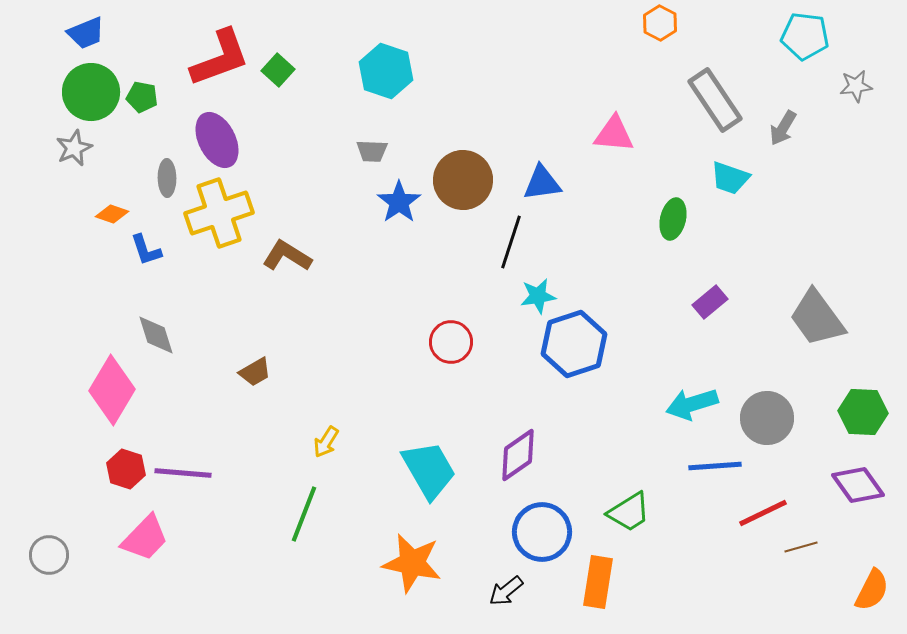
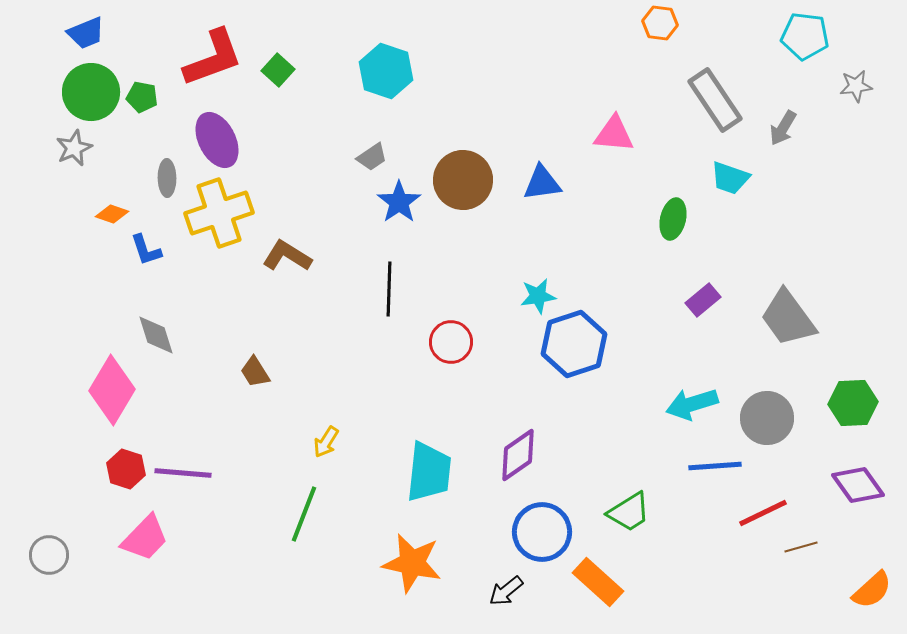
orange hexagon at (660, 23): rotated 20 degrees counterclockwise
red L-shape at (220, 58): moved 7 px left
gray trapezoid at (372, 151): moved 6 px down; rotated 36 degrees counterclockwise
black line at (511, 242): moved 122 px left, 47 px down; rotated 16 degrees counterclockwise
purple rectangle at (710, 302): moved 7 px left, 2 px up
gray trapezoid at (817, 318): moved 29 px left
brown trapezoid at (255, 372): rotated 88 degrees clockwise
green hexagon at (863, 412): moved 10 px left, 9 px up; rotated 6 degrees counterclockwise
cyan trapezoid at (429, 470): moved 2 px down; rotated 36 degrees clockwise
orange rectangle at (598, 582): rotated 57 degrees counterclockwise
orange semicircle at (872, 590): rotated 21 degrees clockwise
